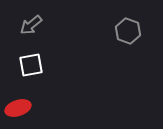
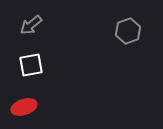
gray hexagon: rotated 20 degrees clockwise
red ellipse: moved 6 px right, 1 px up
